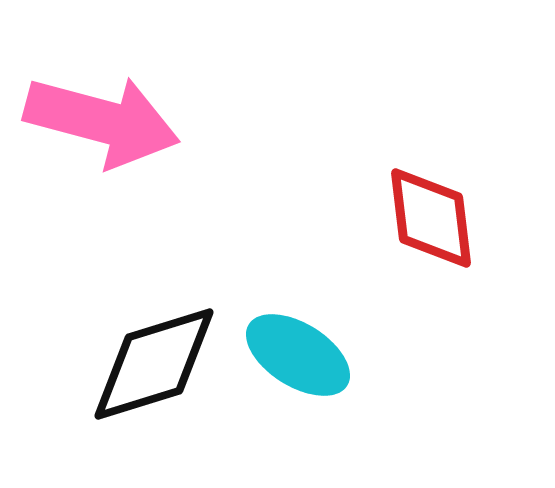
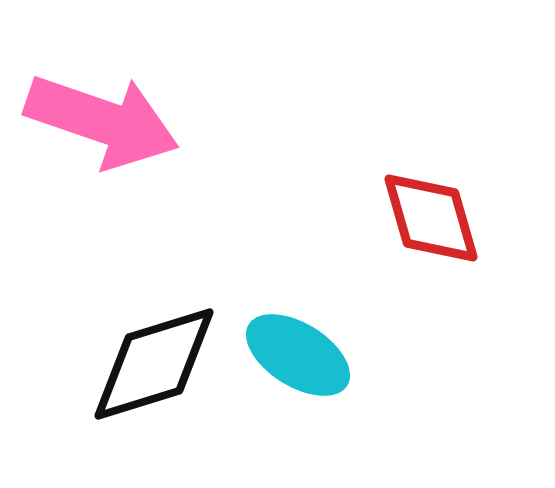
pink arrow: rotated 4 degrees clockwise
red diamond: rotated 9 degrees counterclockwise
